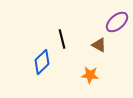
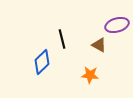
purple ellipse: moved 3 px down; rotated 25 degrees clockwise
